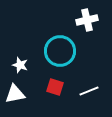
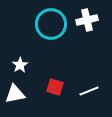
cyan circle: moved 9 px left, 27 px up
white star: rotated 21 degrees clockwise
